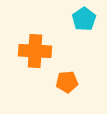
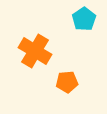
orange cross: rotated 28 degrees clockwise
